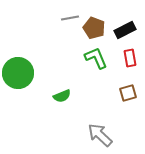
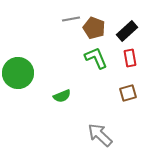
gray line: moved 1 px right, 1 px down
black rectangle: moved 2 px right, 1 px down; rotated 15 degrees counterclockwise
